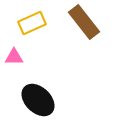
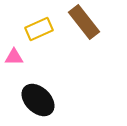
yellow rectangle: moved 7 px right, 6 px down
